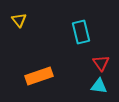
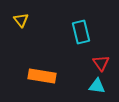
yellow triangle: moved 2 px right
orange rectangle: moved 3 px right; rotated 28 degrees clockwise
cyan triangle: moved 2 px left
